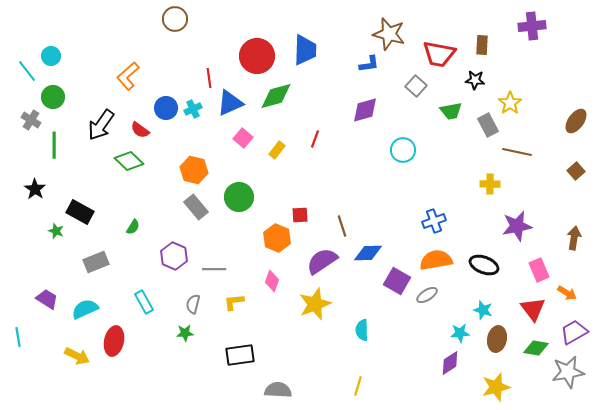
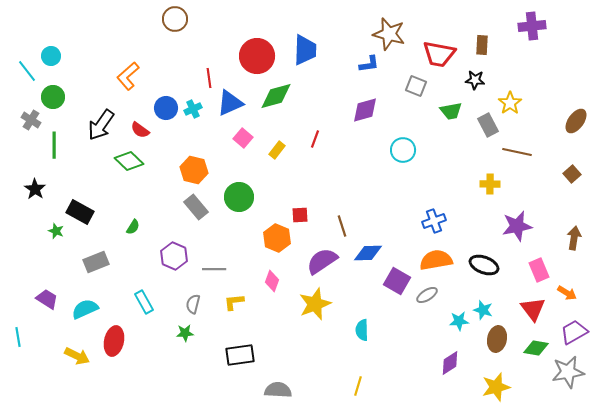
gray square at (416, 86): rotated 20 degrees counterclockwise
brown square at (576, 171): moved 4 px left, 3 px down
cyan star at (460, 333): moved 1 px left, 12 px up
